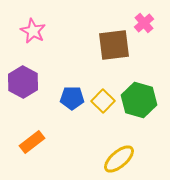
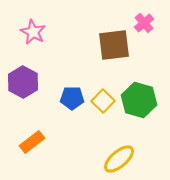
pink star: moved 1 px down
